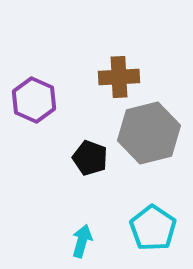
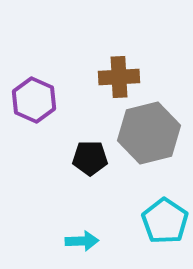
black pentagon: rotated 20 degrees counterclockwise
cyan pentagon: moved 12 px right, 7 px up
cyan arrow: rotated 72 degrees clockwise
